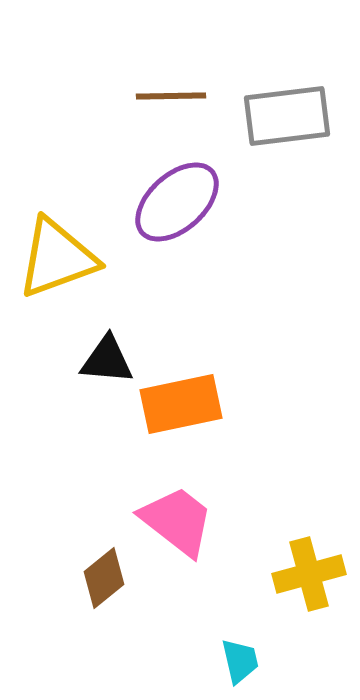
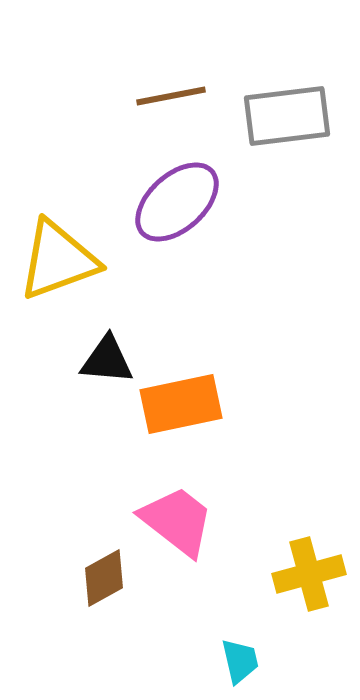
brown line: rotated 10 degrees counterclockwise
yellow triangle: moved 1 px right, 2 px down
brown diamond: rotated 10 degrees clockwise
